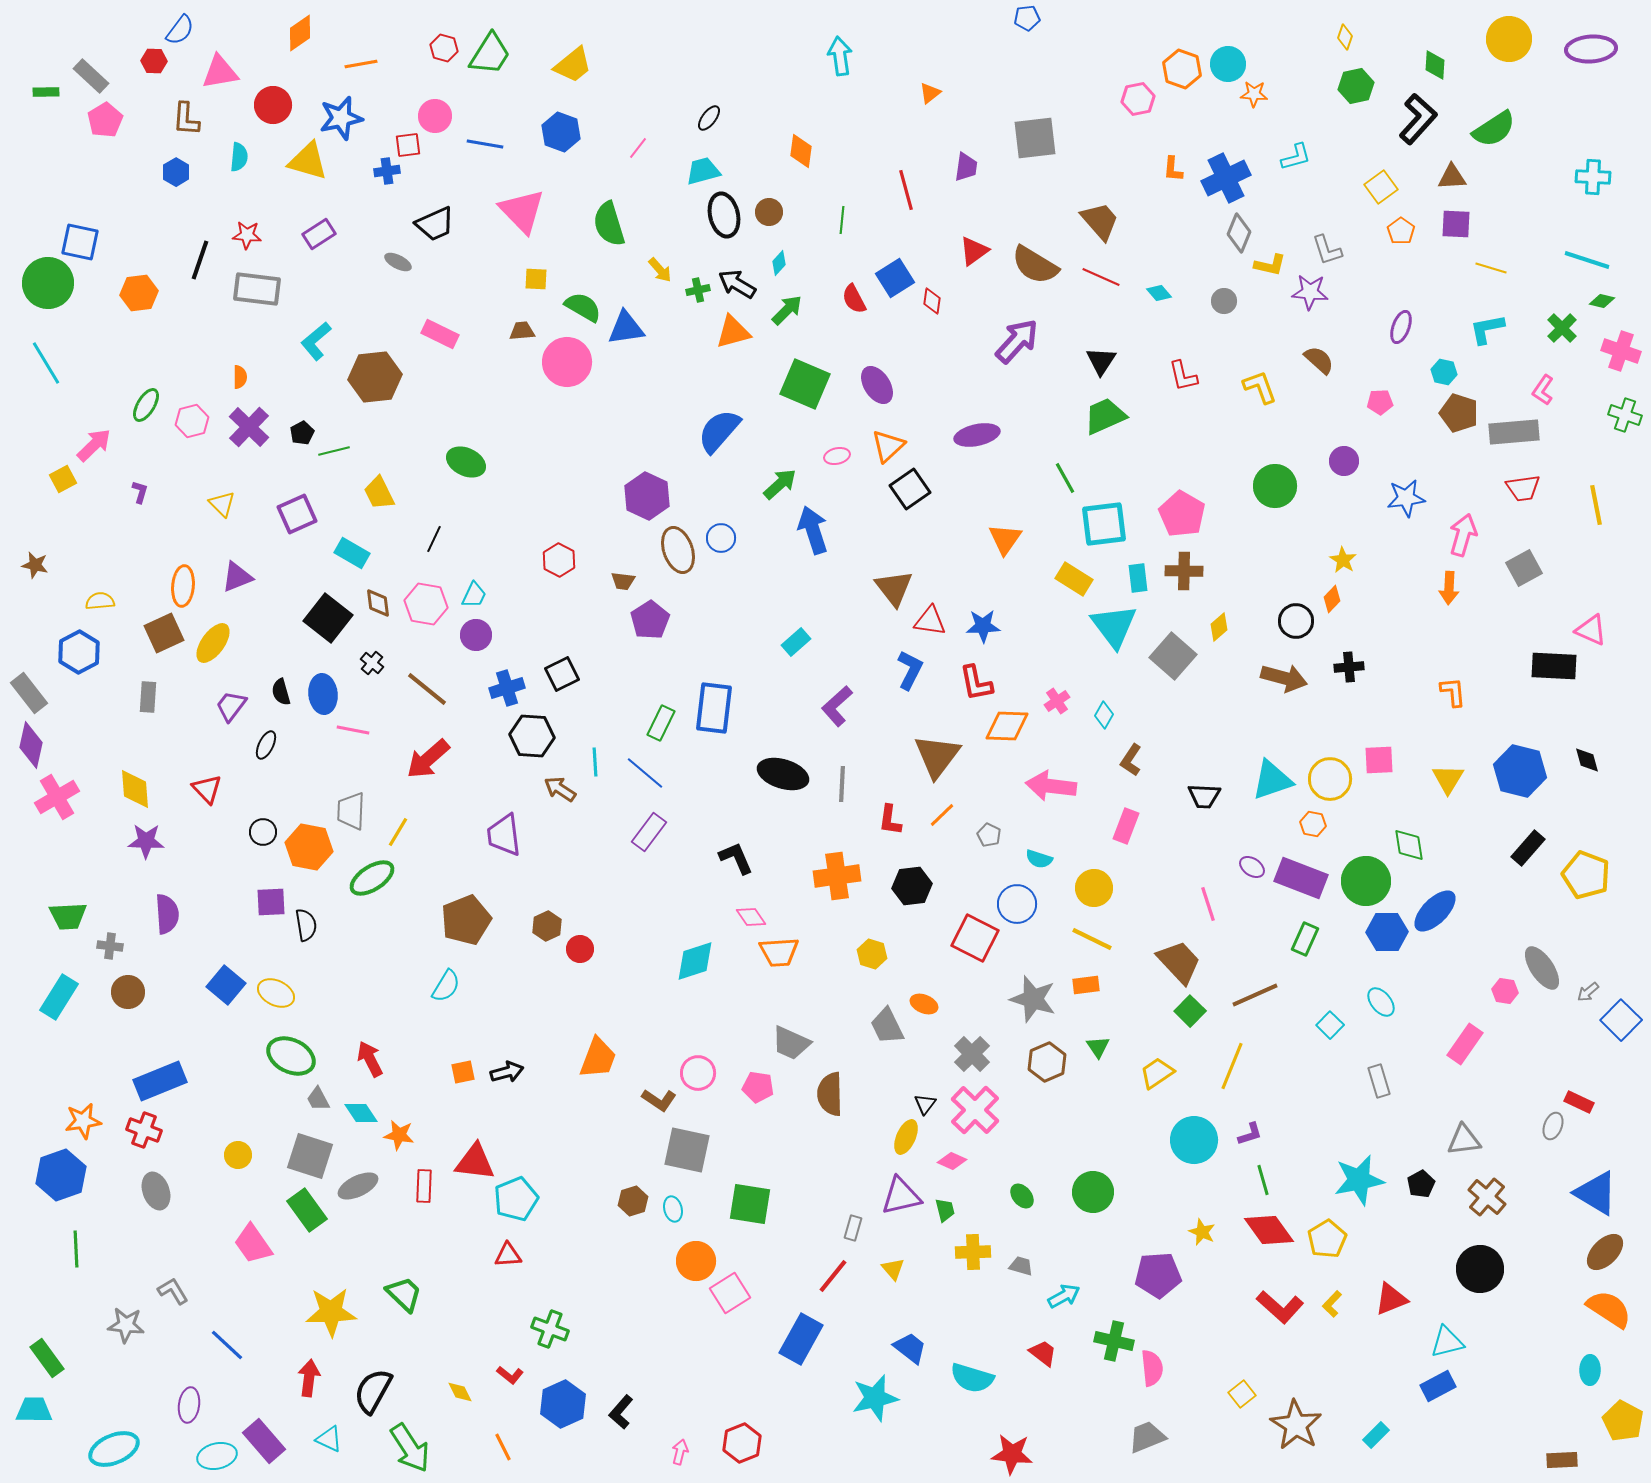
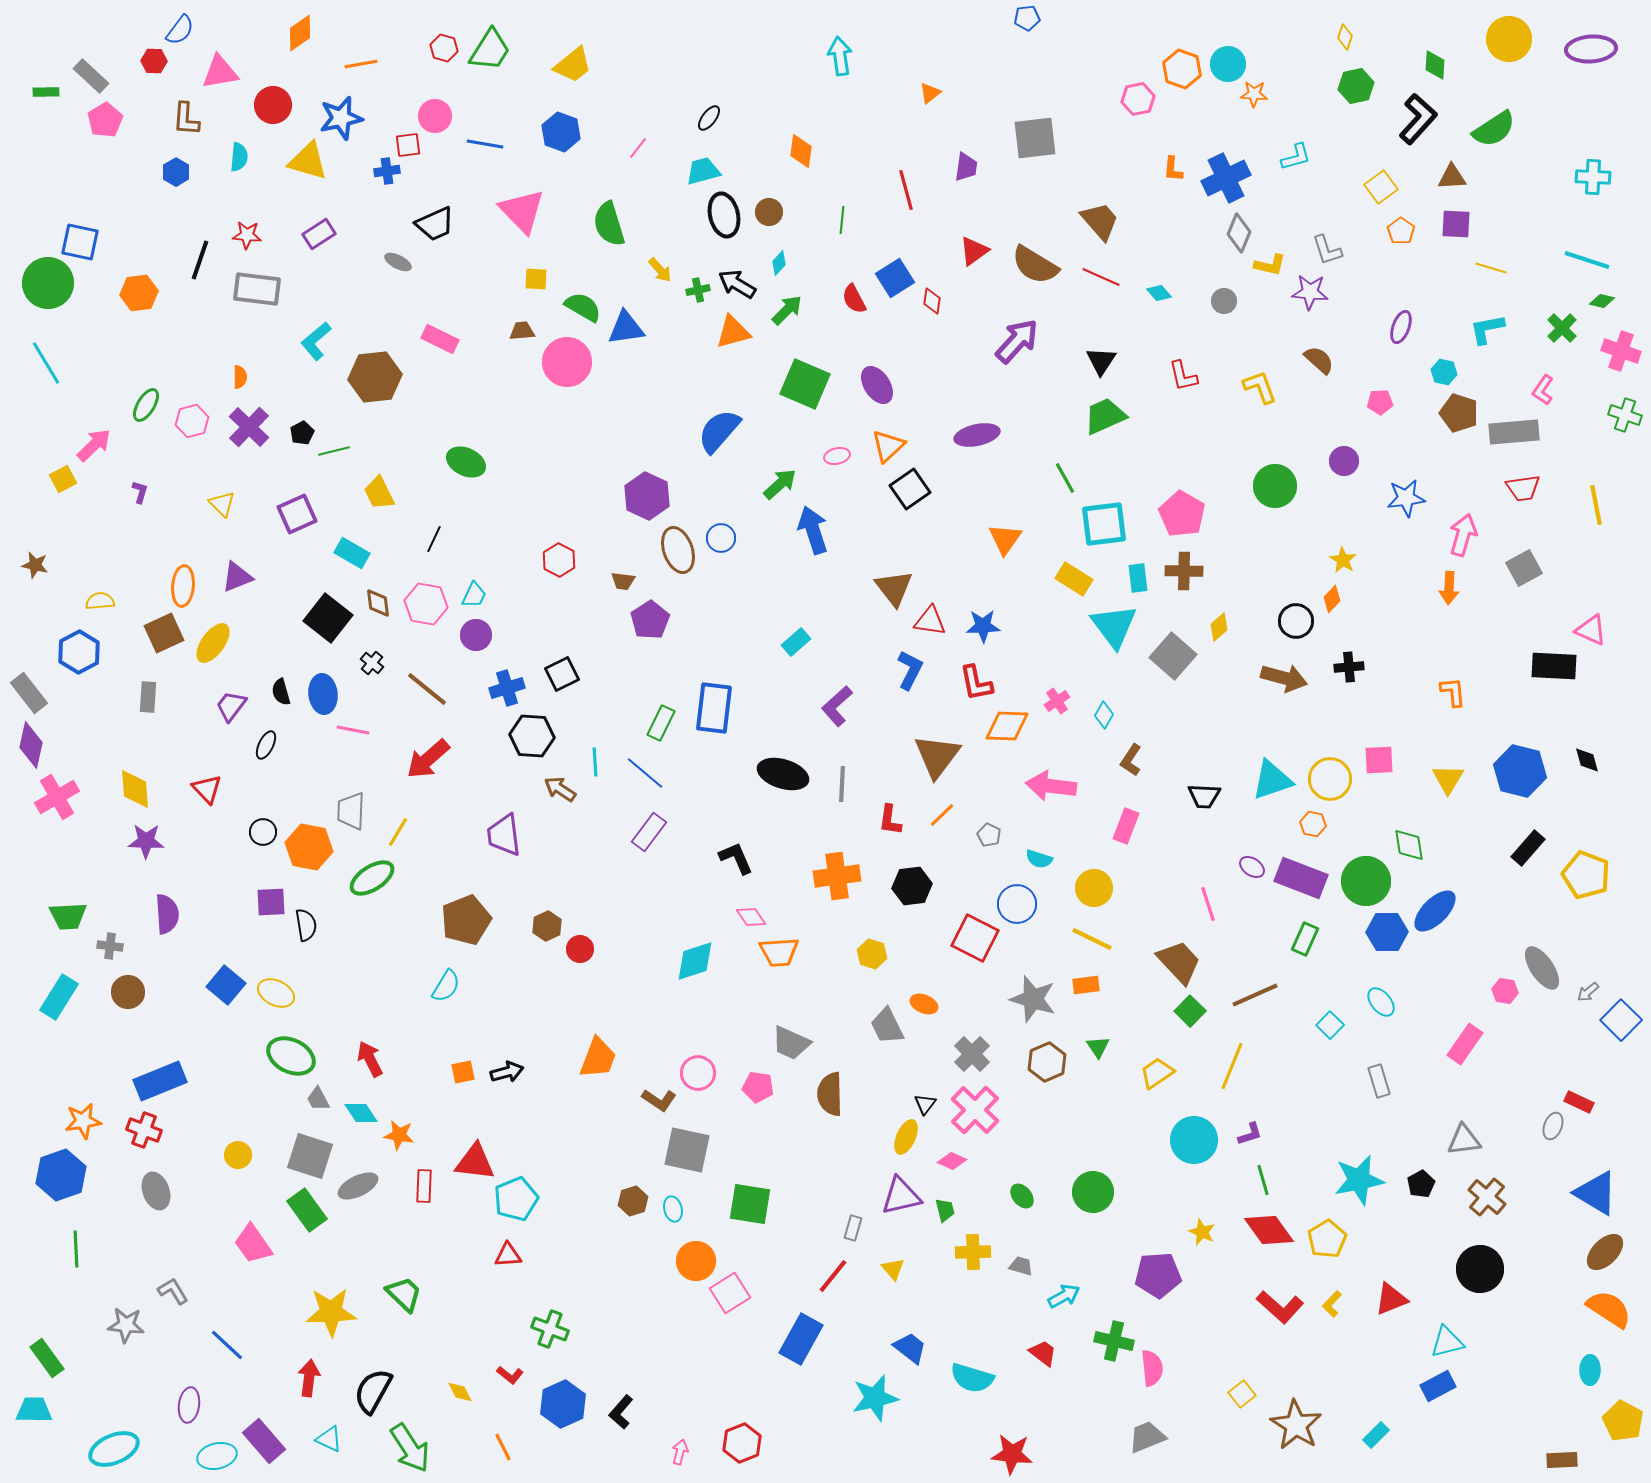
green trapezoid at (490, 54): moved 4 px up
pink rectangle at (440, 334): moved 5 px down
